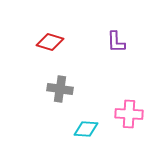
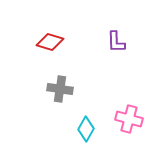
pink cross: moved 5 px down; rotated 12 degrees clockwise
cyan diamond: rotated 65 degrees counterclockwise
